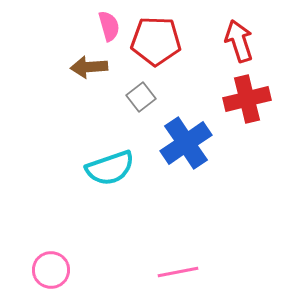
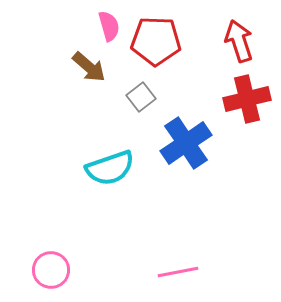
brown arrow: rotated 135 degrees counterclockwise
